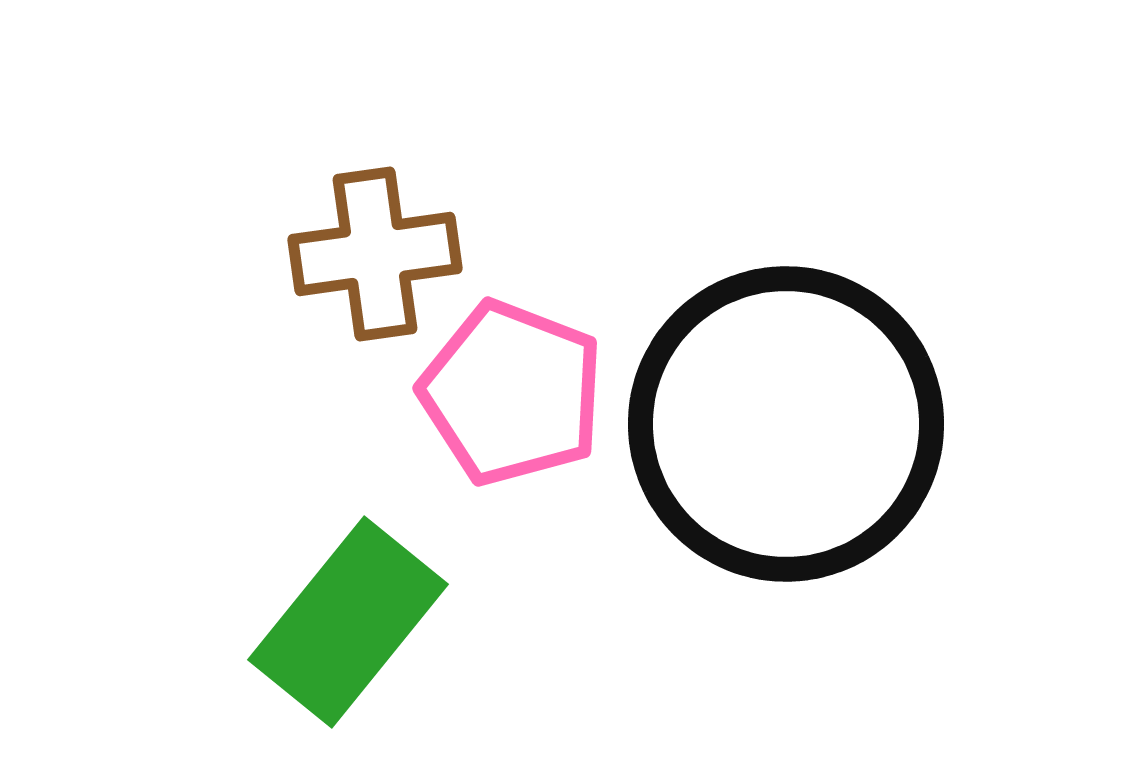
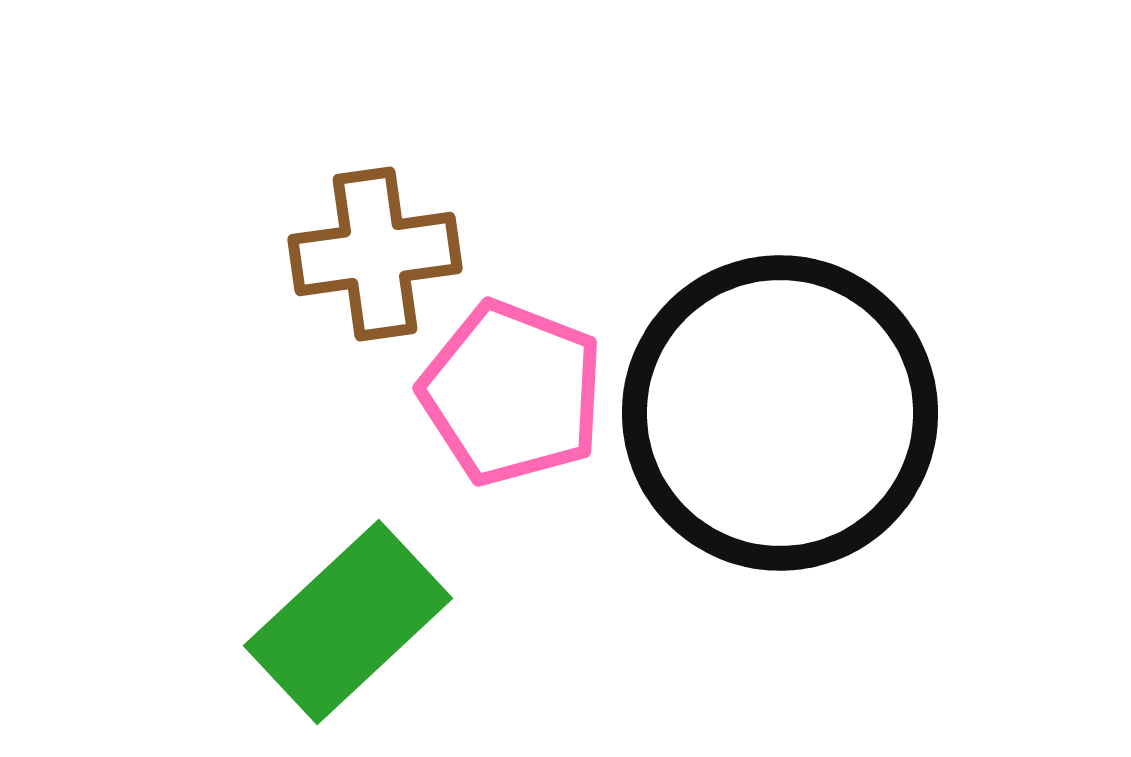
black circle: moved 6 px left, 11 px up
green rectangle: rotated 8 degrees clockwise
